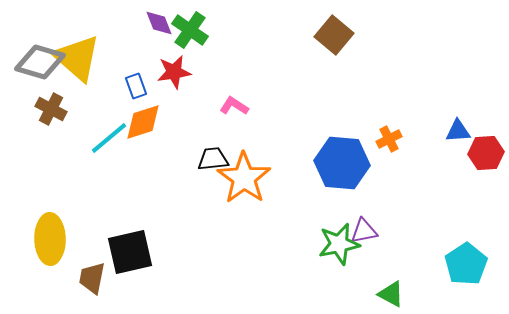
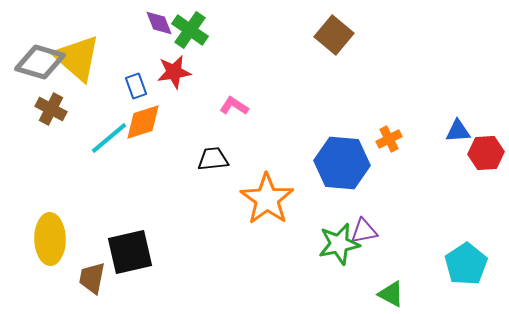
orange star: moved 23 px right, 21 px down
